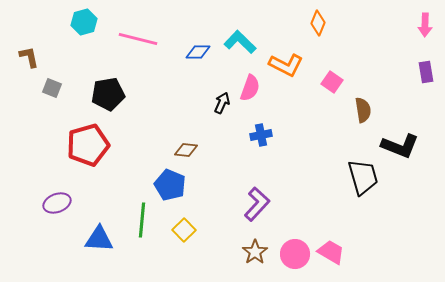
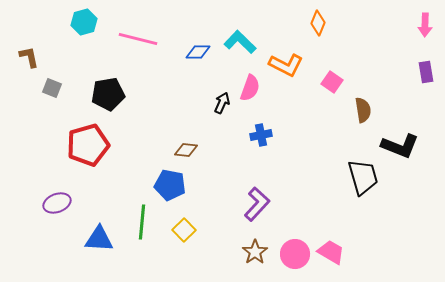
blue pentagon: rotated 12 degrees counterclockwise
green line: moved 2 px down
